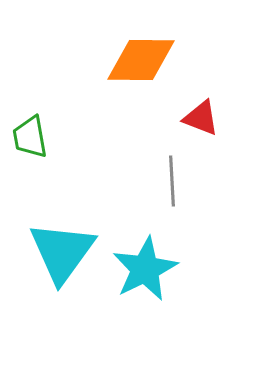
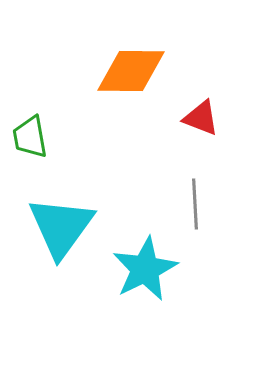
orange diamond: moved 10 px left, 11 px down
gray line: moved 23 px right, 23 px down
cyan triangle: moved 1 px left, 25 px up
